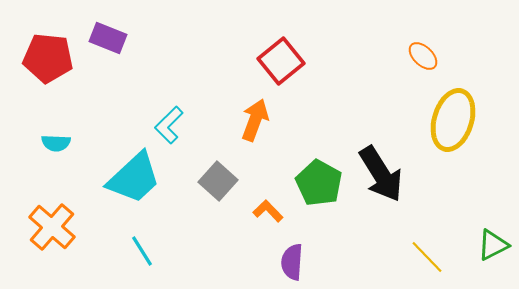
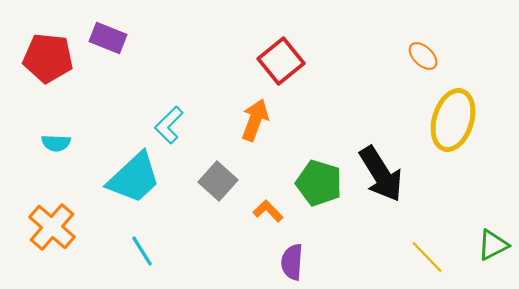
green pentagon: rotated 12 degrees counterclockwise
